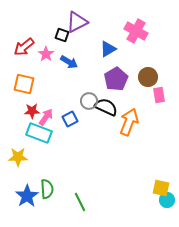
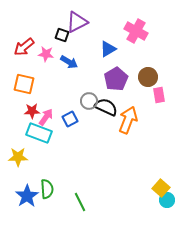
pink star: rotated 28 degrees counterclockwise
orange arrow: moved 1 px left, 2 px up
yellow square: rotated 30 degrees clockwise
